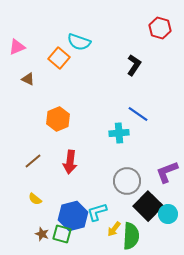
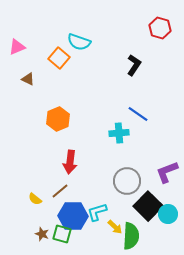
brown line: moved 27 px right, 30 px down
blue hexagon: rotated 16 degrees clockwise
yellow arrow: moved 1 px right, 2 px up; rotated 84 degrees counterclockwise
